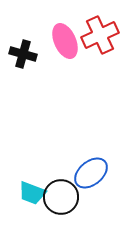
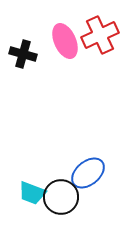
blue ellipse: moved 3 px left
